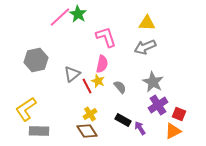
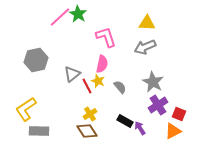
black rectangle: moved 2 px right, 1 px down
